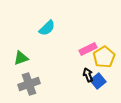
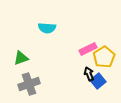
cyan semicircle: rotated 48 degrees clockwise
black arrow: moved 1 px right, 1 px up
